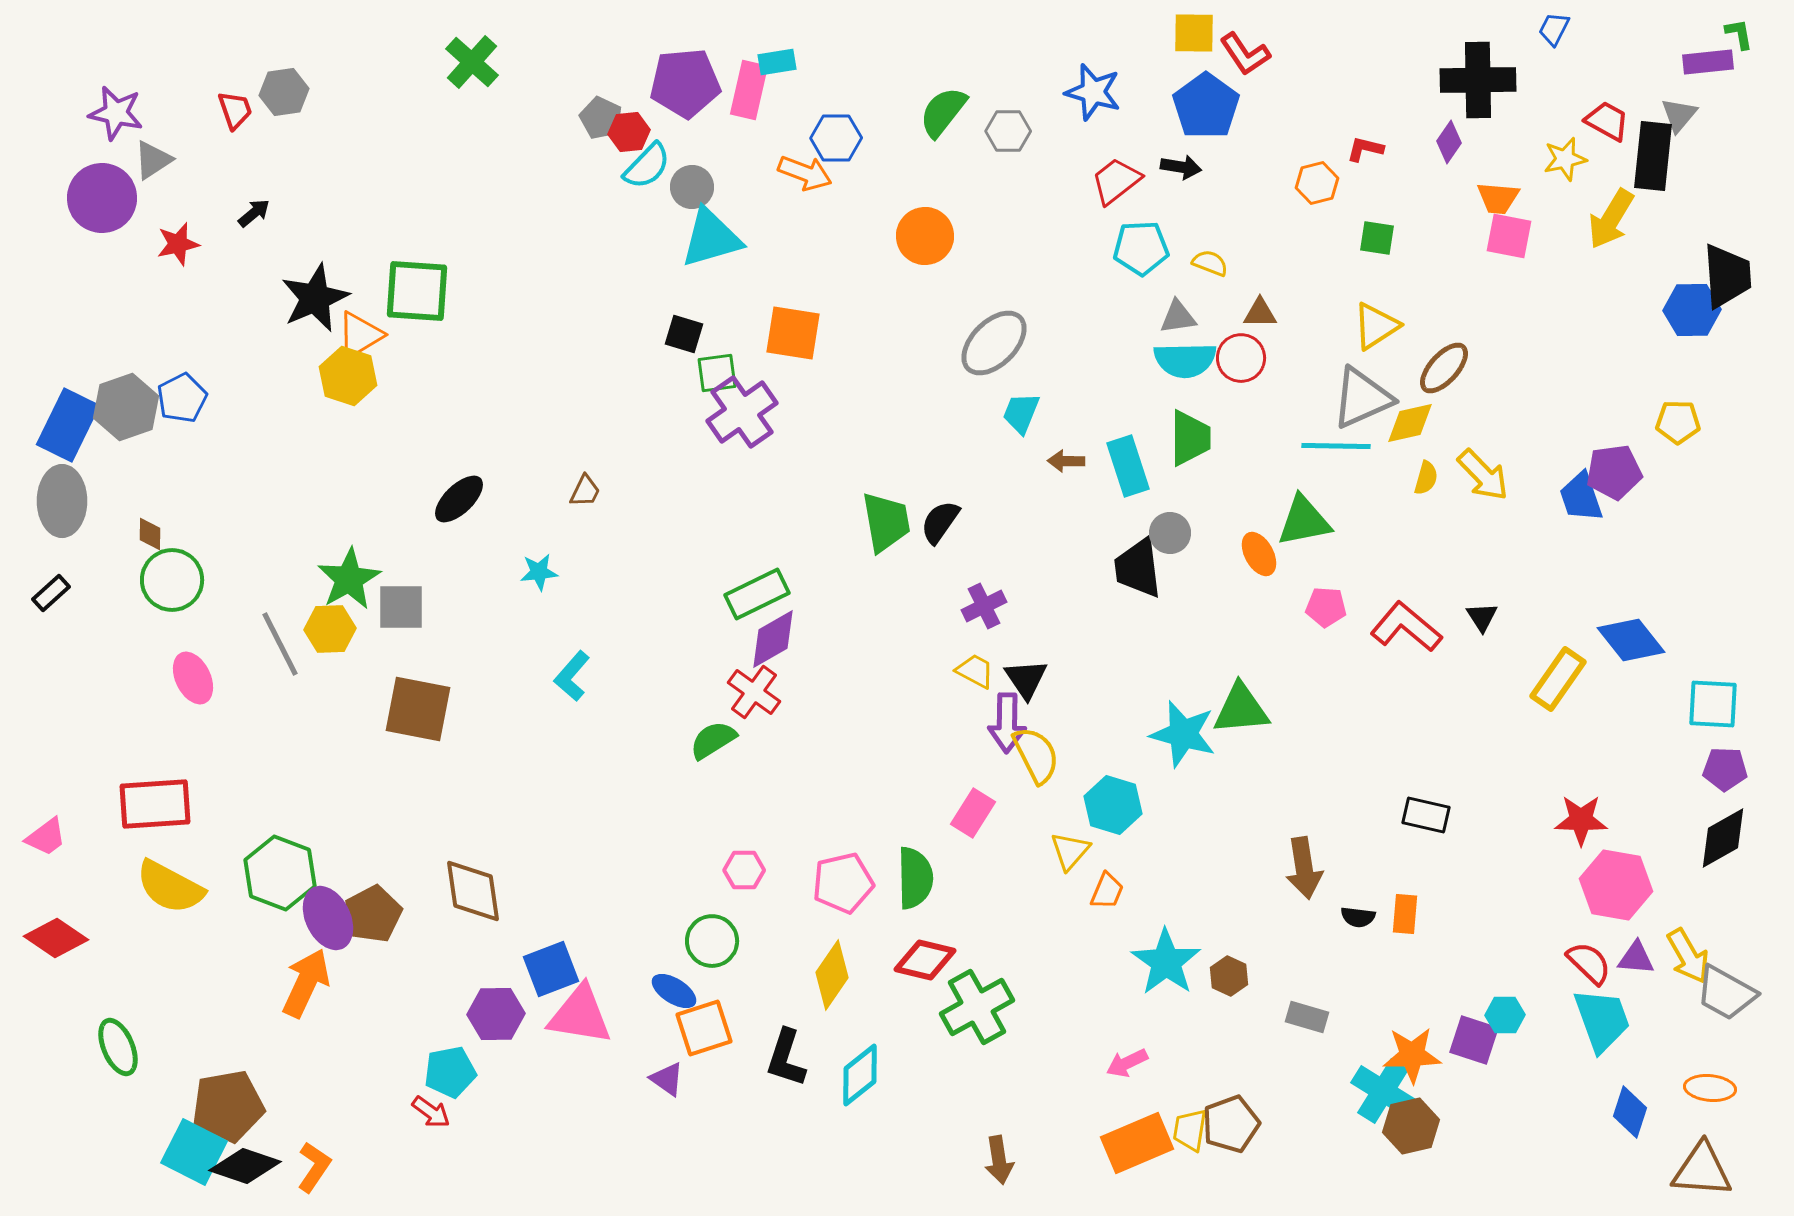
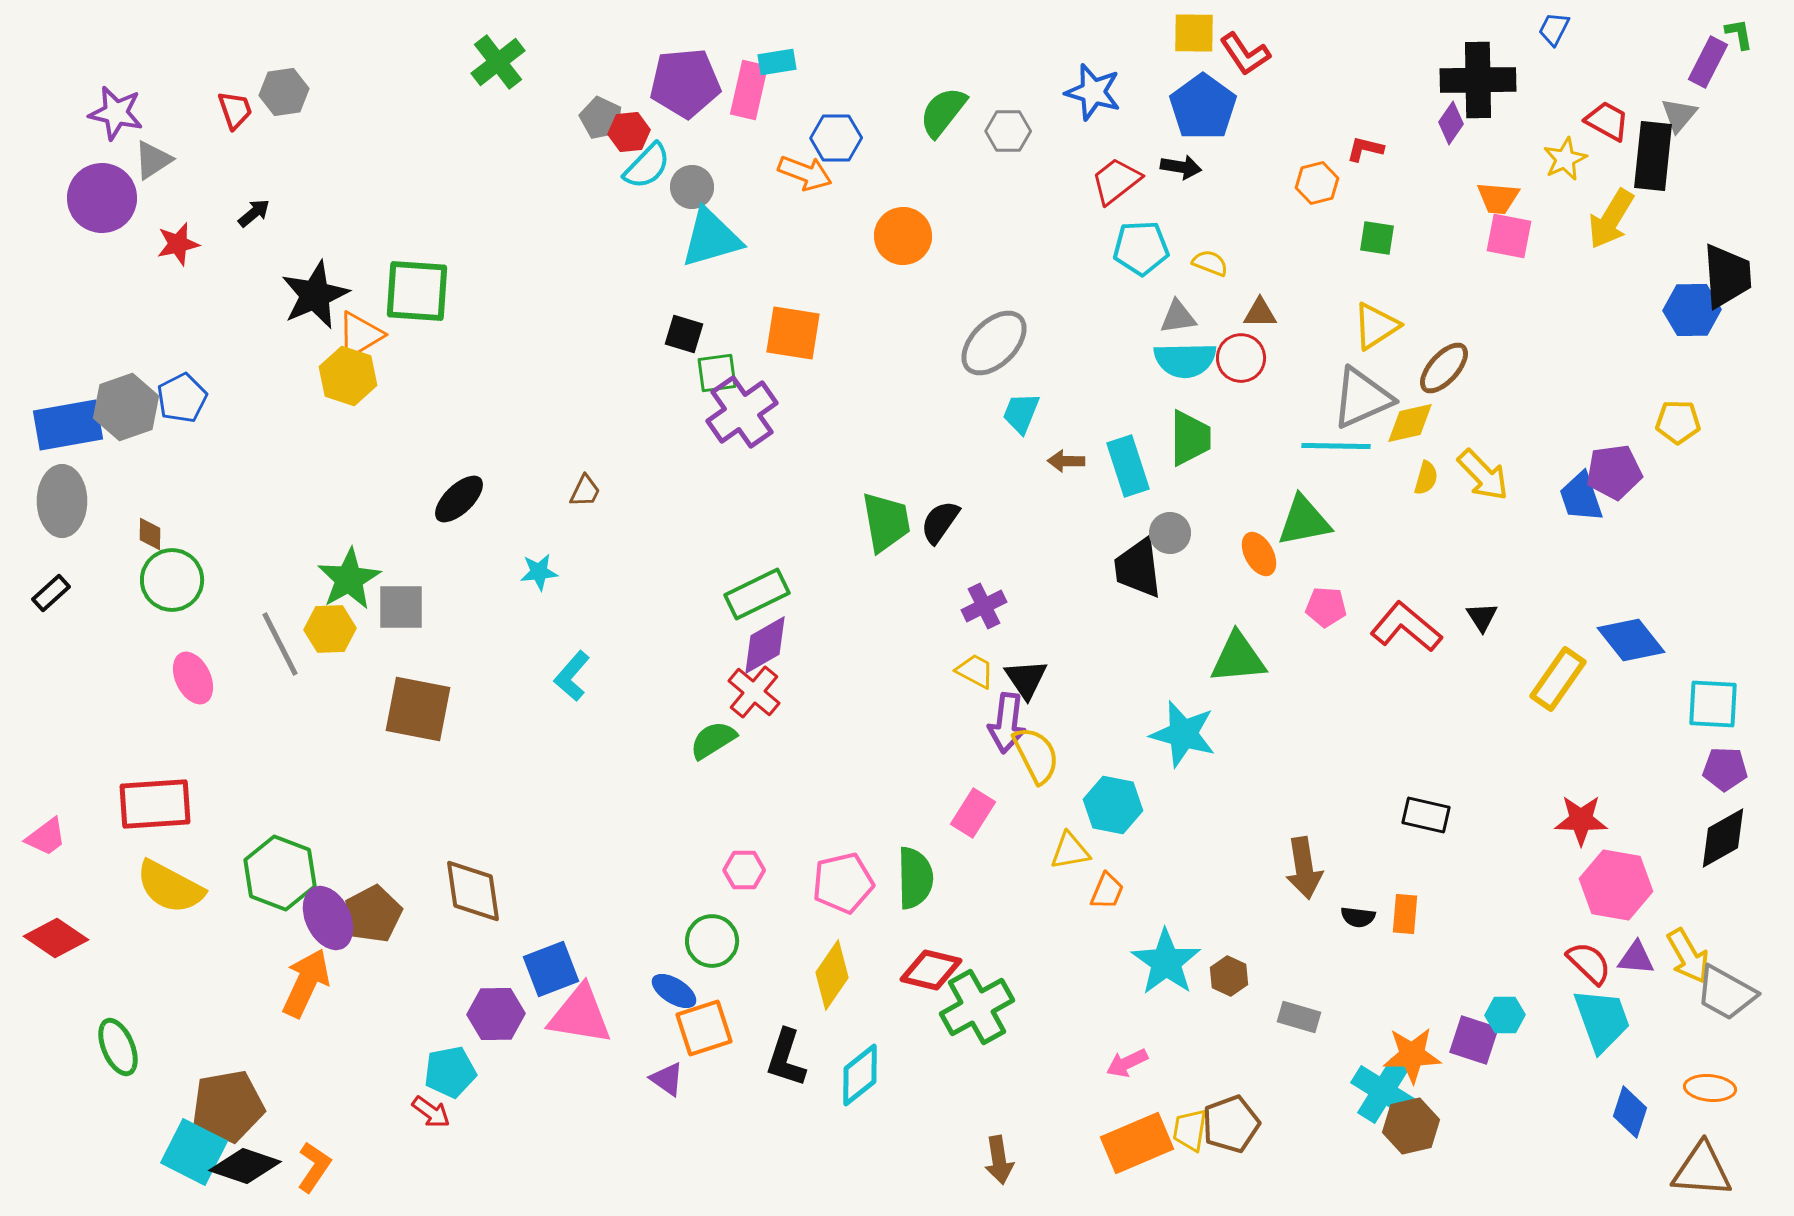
green cross at (472, 62): moved 26 px right; rotated 10 degrees clockwise
purple rectangle at (1708, 62): rotated 57 degrees counterclockwise
blue pentagon at (1206, 106): moved 3 px left, 1 px down
purple diamond at (1449, 142): moved 2 px right, 19 px up
yellow star at (1565, 159): rotated 12 degrees counterclockwise
orange circle at (925, 236): moved 22 px left
black star at (315, 298): moved 3 px up
blue rectangle at (68, 425): rotated 54 degrees clockwise
purple diamond at (773, 639): moved 8 px left, 6 px down
red cross at (754, 692): rotated 4 degrees clockwise
green triangle at (1241, 709): moved 3 px left, 51 px up
purple arrow at (1007, 723): rotated 6 degrees clockwise
cyan hexagon at (1113, 805): rotated 6 degrees counterclockwise
yellow triangle at (1070, 851): rotated 39 degrees clockwise
red diamond at (925, 960): moved 6 px right, 10 px down
gray rectangle at (1307, 1017): moved 8 px left
